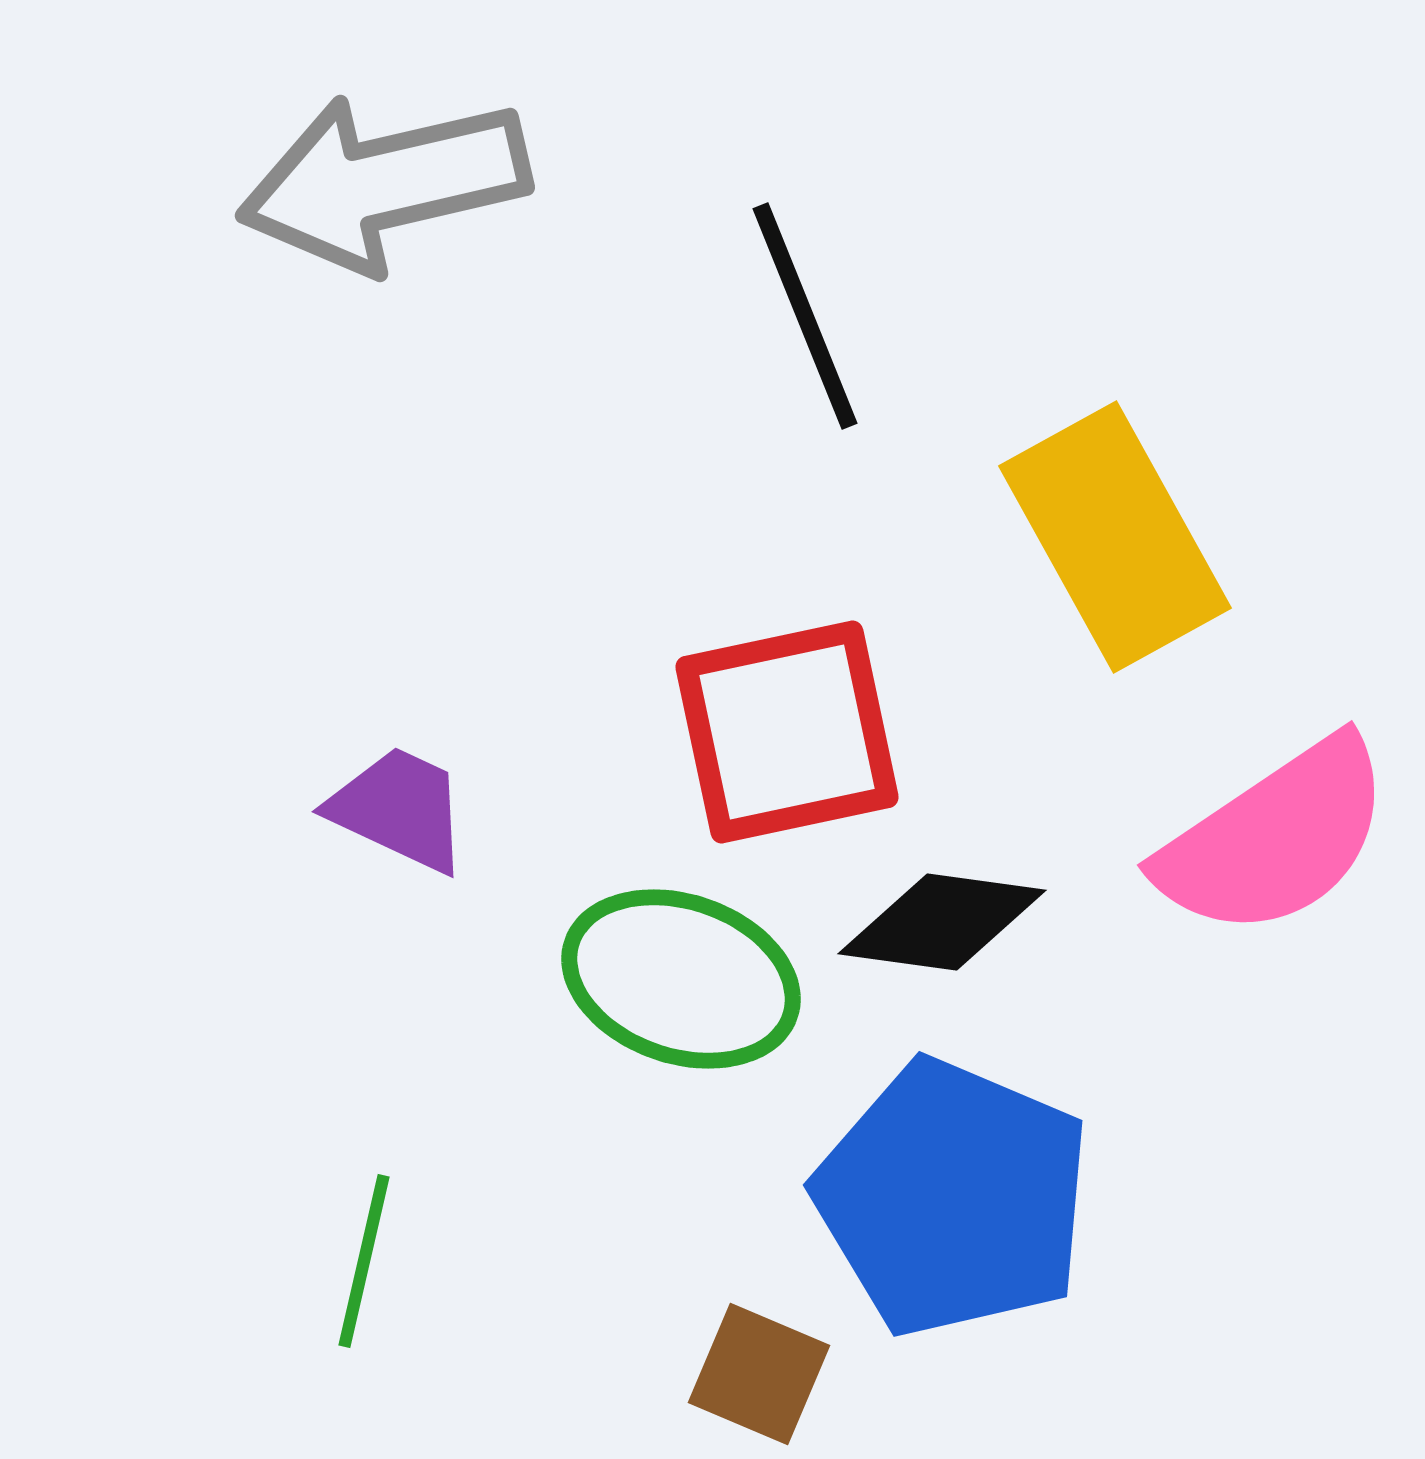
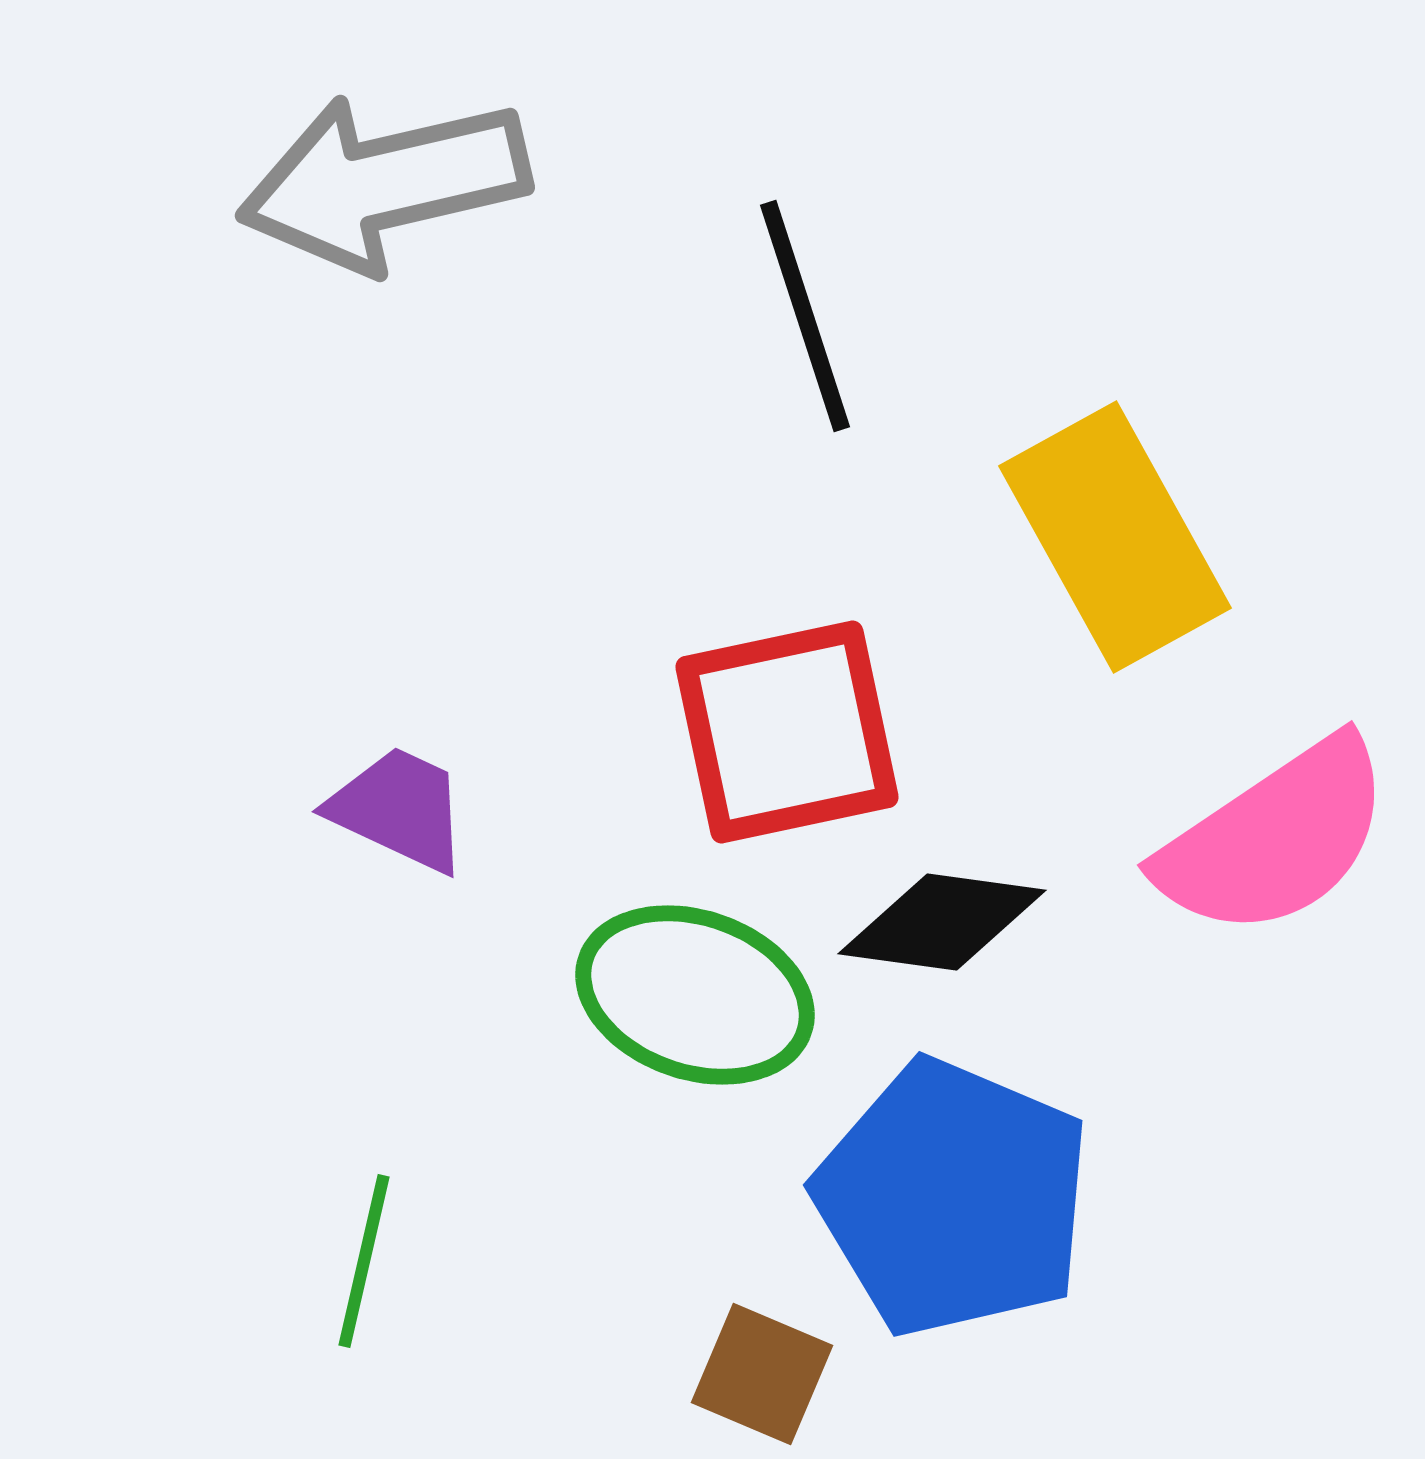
black line: rotated 4 degrees clockwise
green ellipse: moved 14 px right, 16 px down
brown square: moved 3 px right
